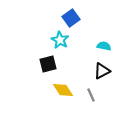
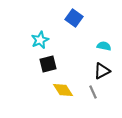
blue square: moved 3 px right; rotated 18 degrees counterclockwise
cyan star: moved 20 px left; rotated 18 degrees clockwise
gray line: moved 2 px right, 3 px up
